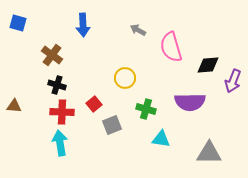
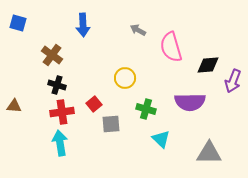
red cross: rotated 10 degrees counterclockwise
gray square: moved 1 px left, 1 px up; rotated 18 degrees clockwise
cyan triangle: rotated 36 degrees clockwise
